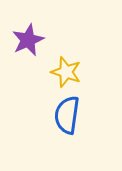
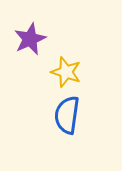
purple star: moved 2 px right, 1 px up
